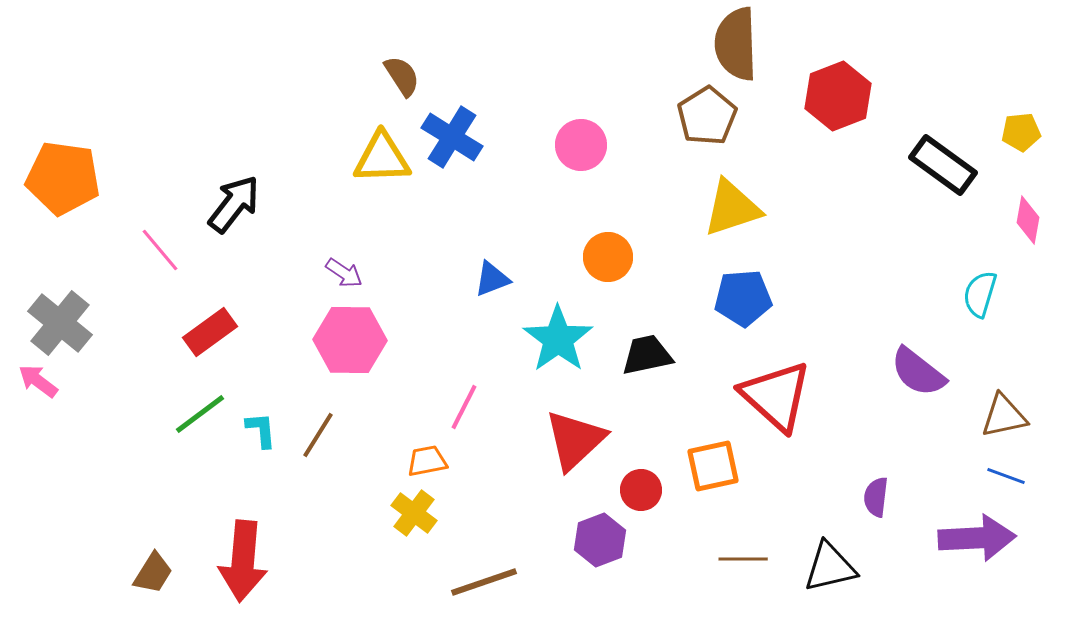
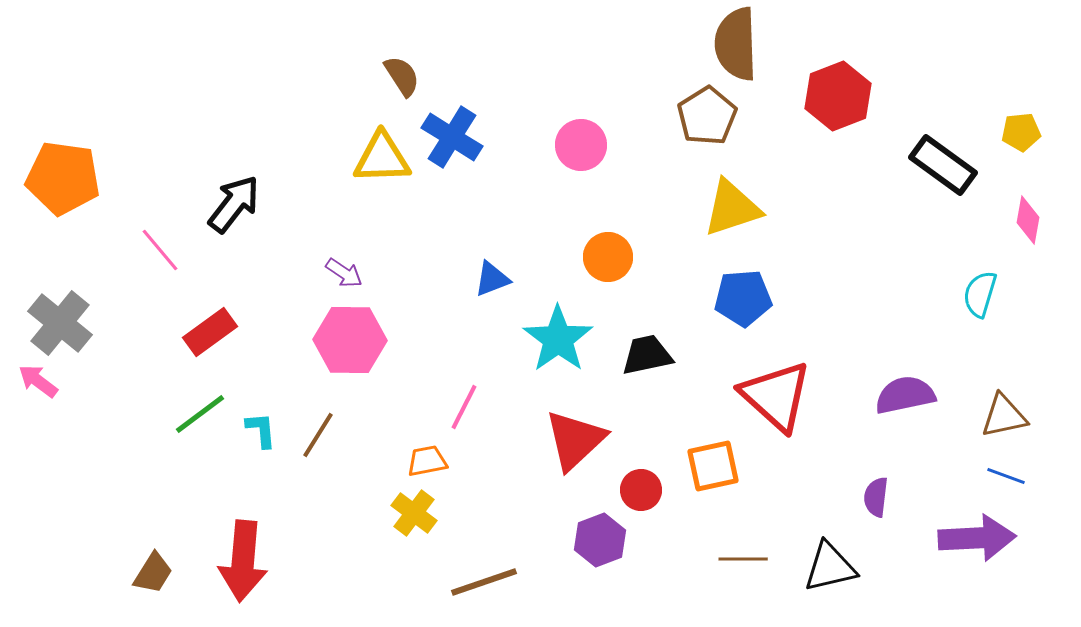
purple semicircle at (918, 372): moved 13 px left, 23 px down; rotated 130 degrees clockwise
